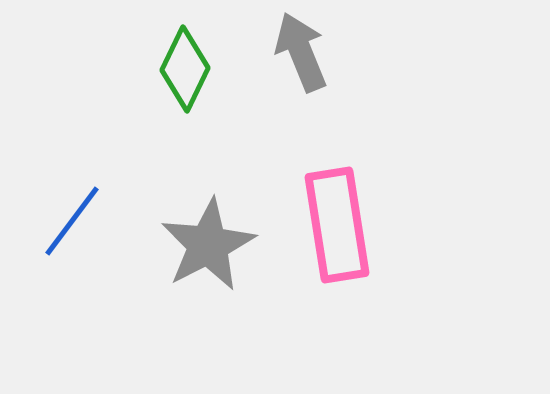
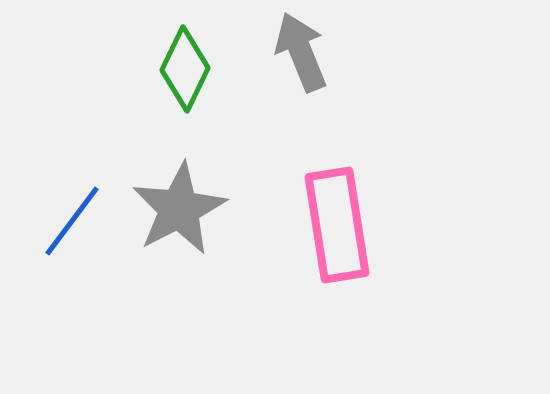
gray star: moved 29 px left, 36 px up
